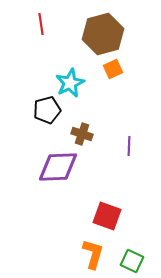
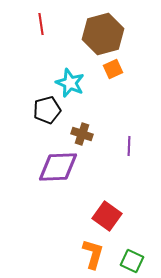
cyan star: rotated 24 degrees counterclockwise
red square: rotated 16 degrees clockwise
